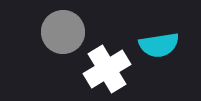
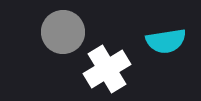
cyan semicircle: moved 7 px right, 4 px up
